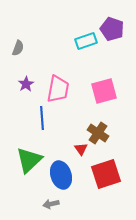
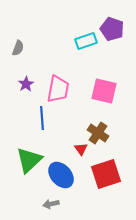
pink square: rotated 28 degrees clockwise
blue ellipse: rotated 24 degrees counterclockwise
